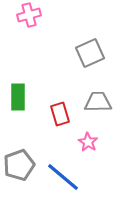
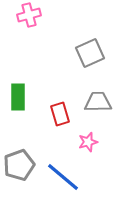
pink star: rotated 24 degrees clockwise
